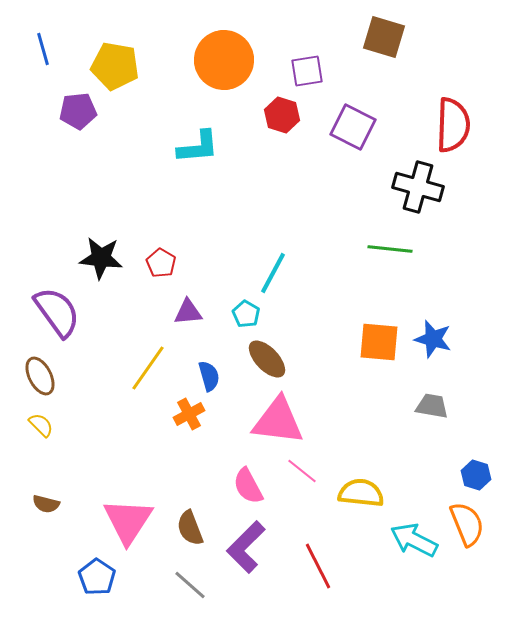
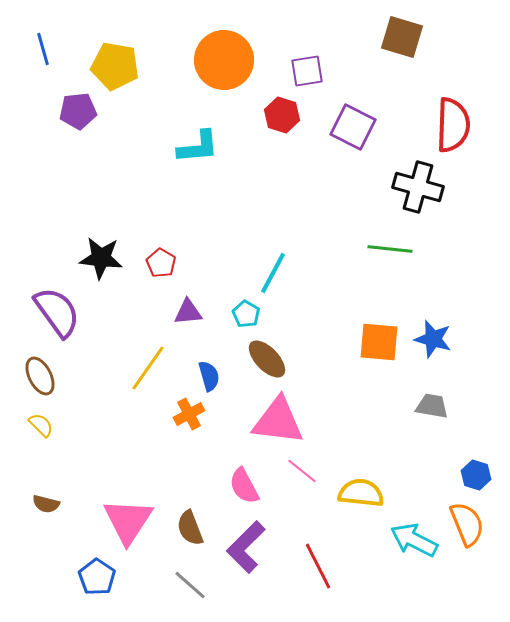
brown square at (384, 37): moved 18 px right
pink semicircle at (248, 486): moved 4 px left
